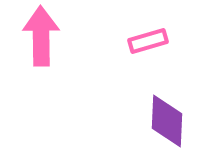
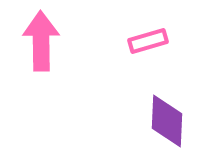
pink arrow: moved 5 px down
